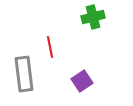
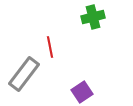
gray rectangle: rotated 44 degrees clockwise
purple square: moved 11 px down
